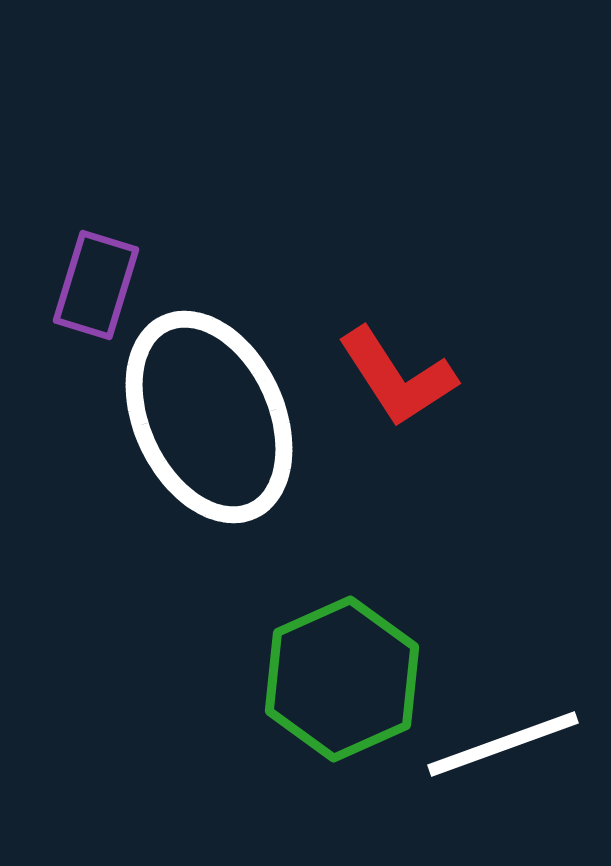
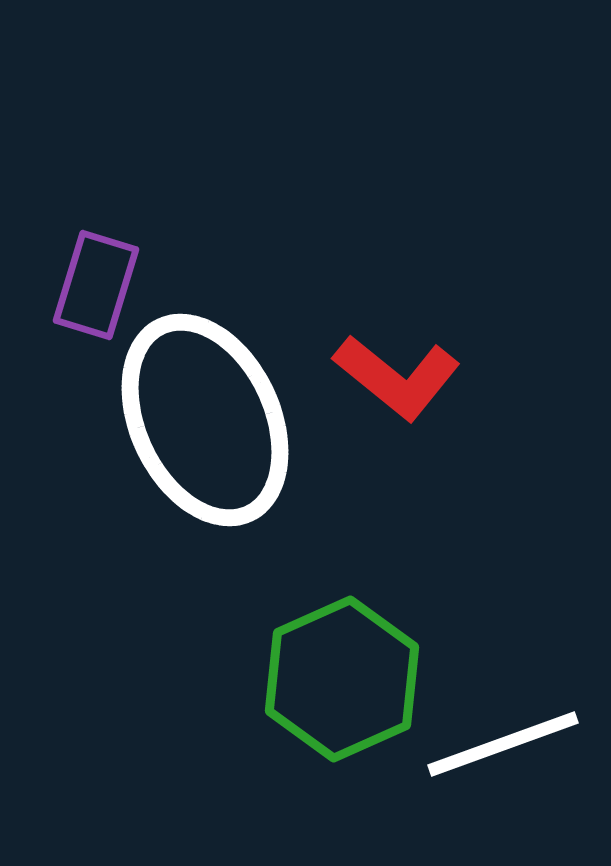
red L-shape: rotated 18 degrees counterclockwise
white ellipse: moved 4 px left, 3 px down
